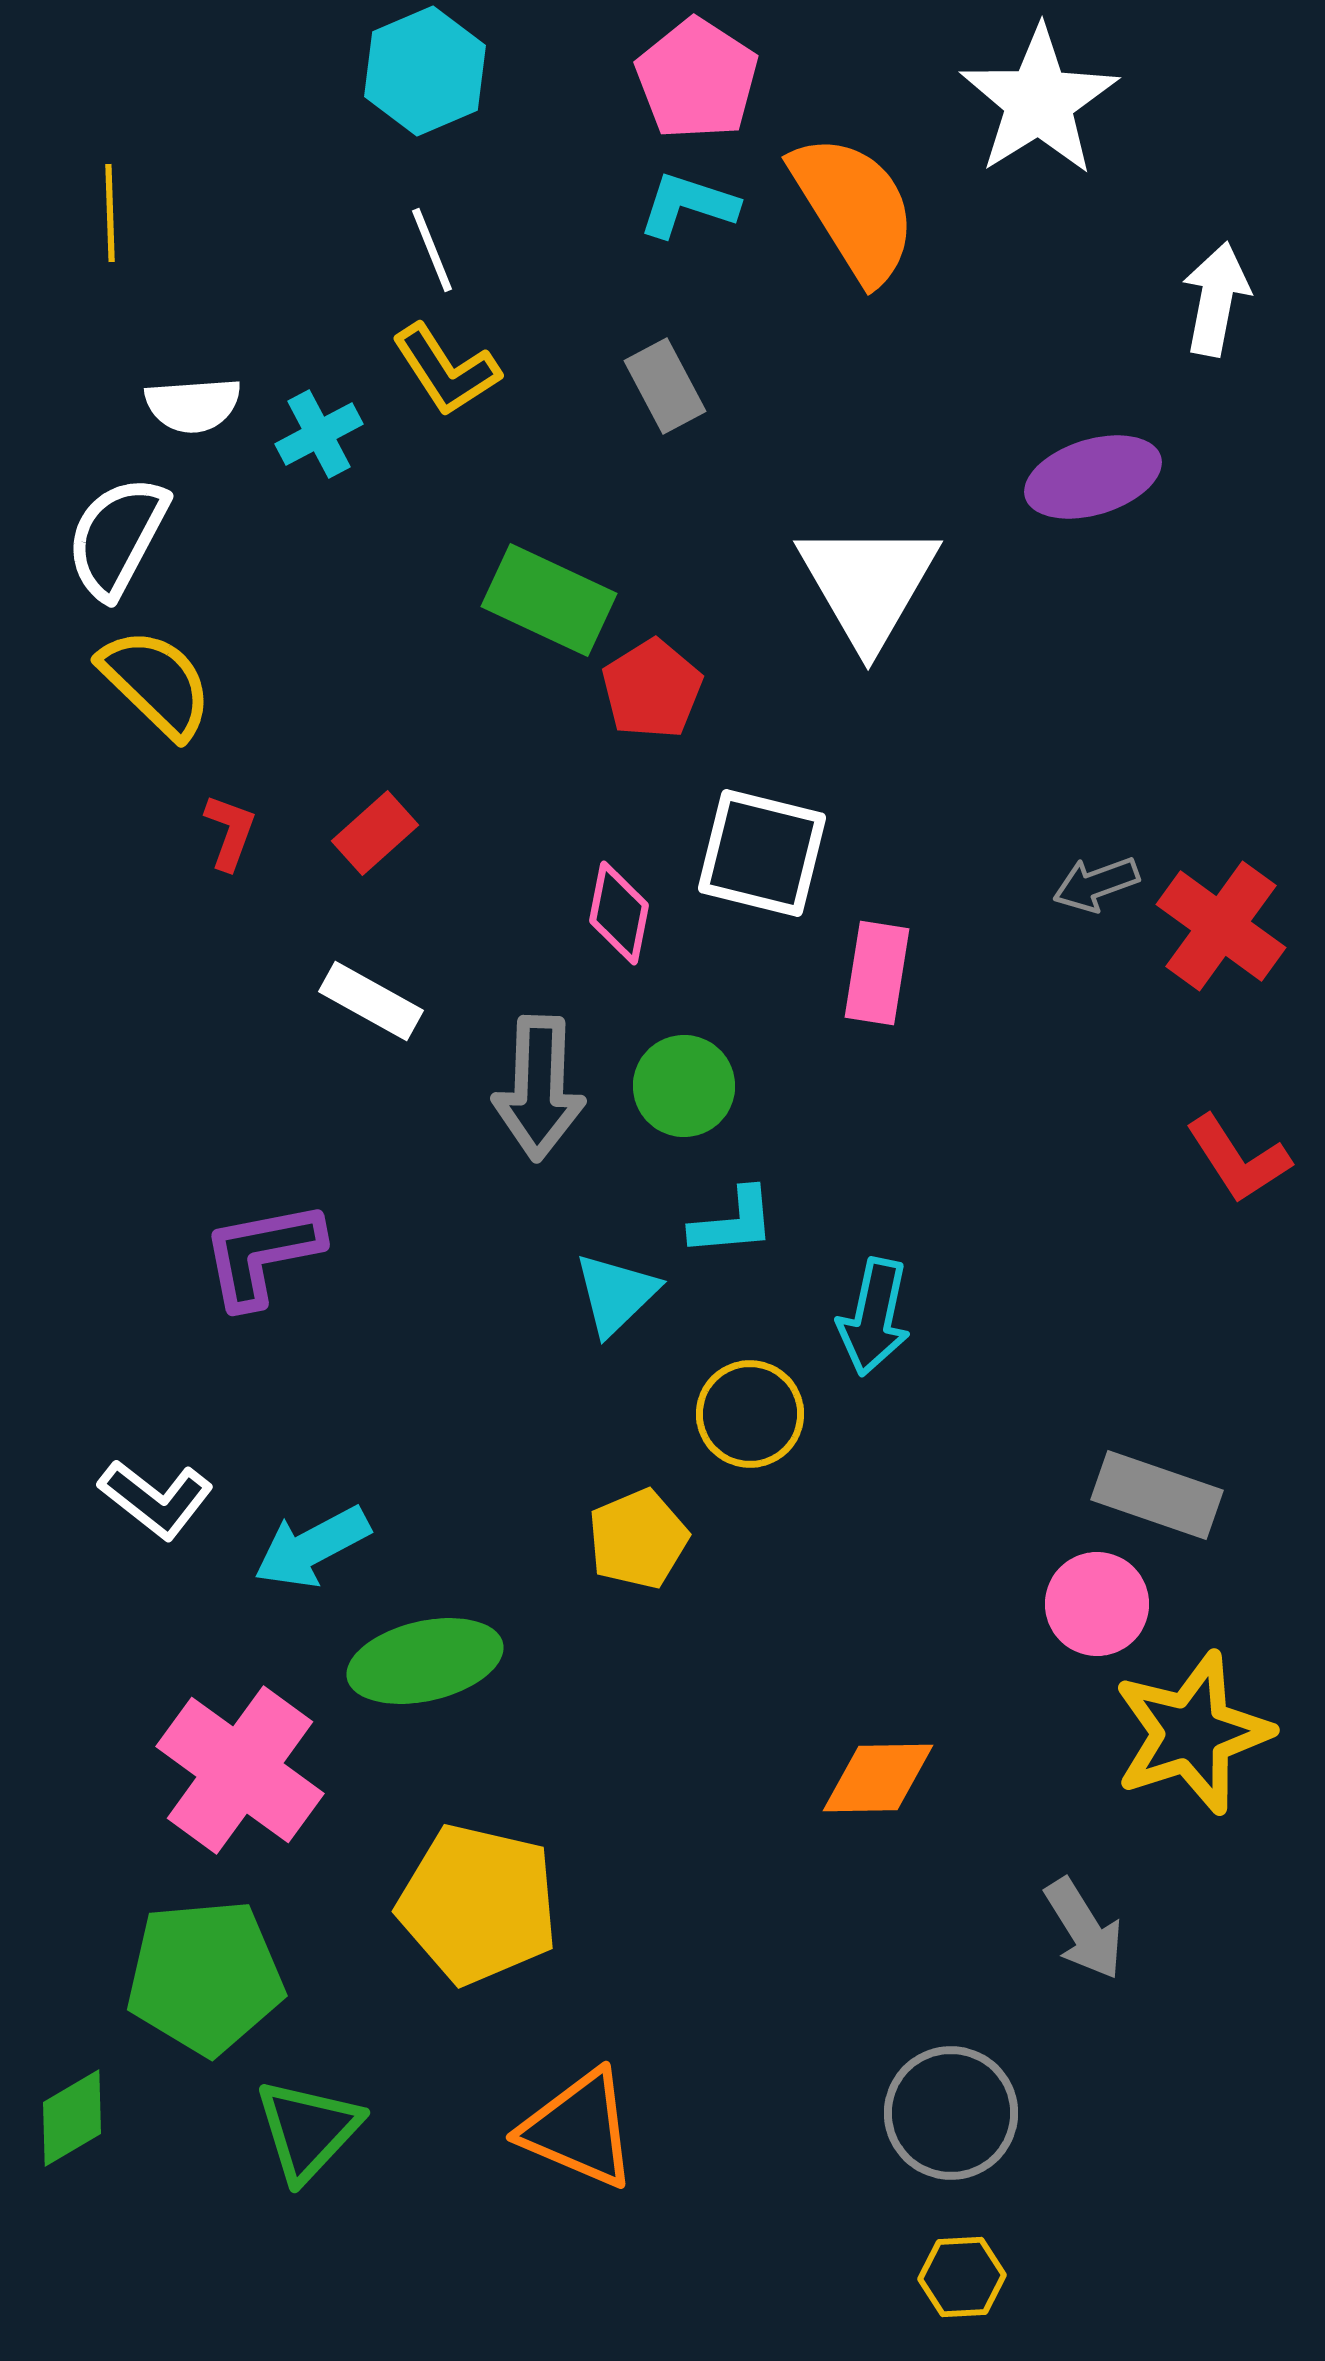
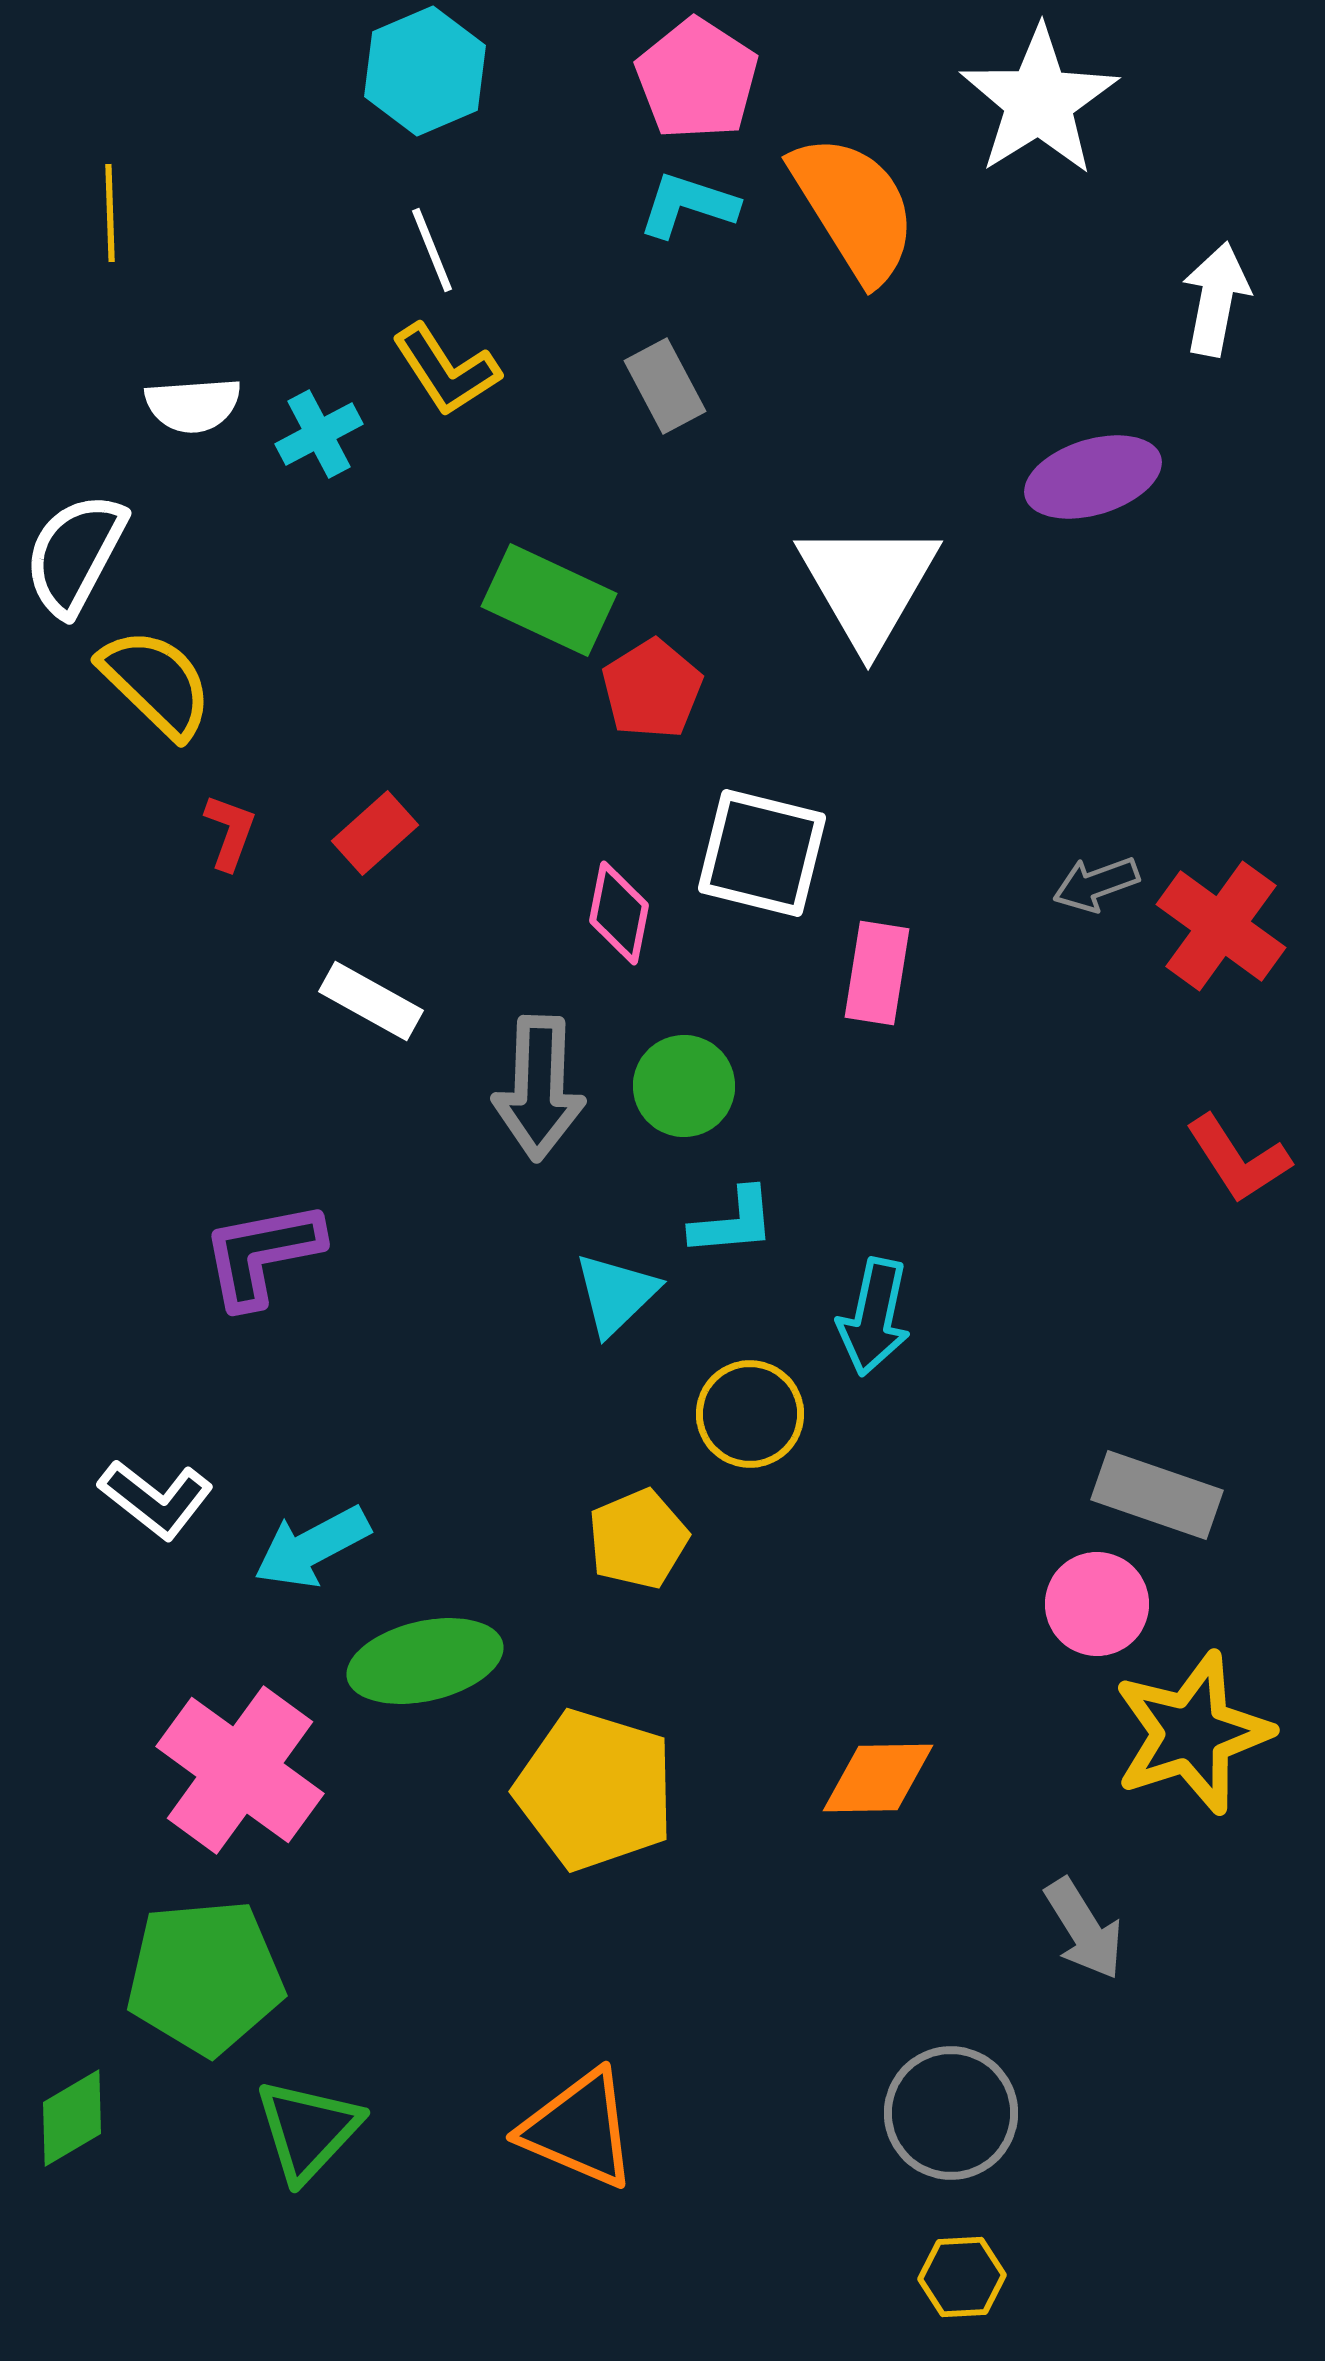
white semicircle at (117, 537): moved 42 px left, 17 px down
yellow pentagon at (478, 1904): moved 117 px right, 114 px up; rotated 4 degrees clockwise
